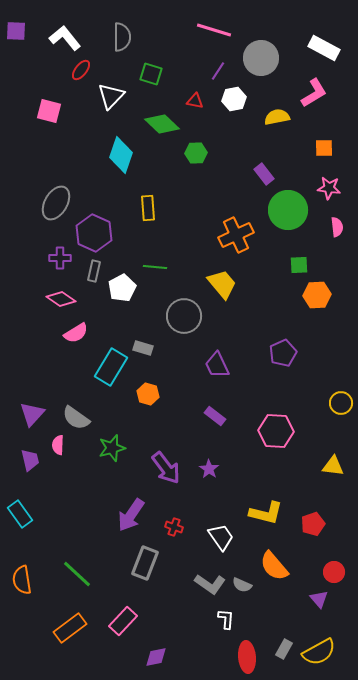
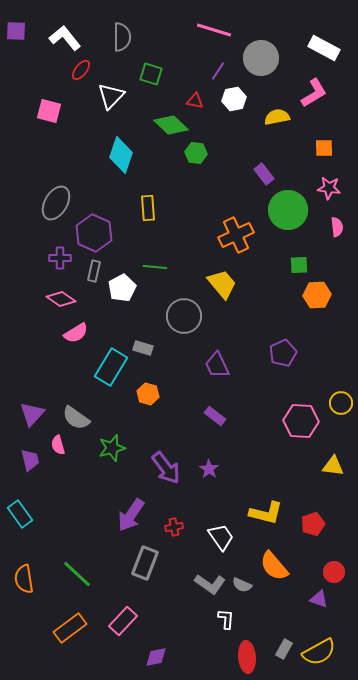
green diamond at (162, 124): moved 9 px right, 1 px down
green hexagon at (196, 153): rotated 10 degrees clockwise
pink hexagon at (276, 431): moved 25 px right, 10 px up
pink semicircle at (58, 445): rotated 18 degrees counterclockwise
red cross at (174, 527): rotated 30 degrees counterclockwise
orange semicircle at (22, 580): moved 2 px right, 1 px up
purple triangle at (319, 599): rotated 30 degrees counterclockwise
